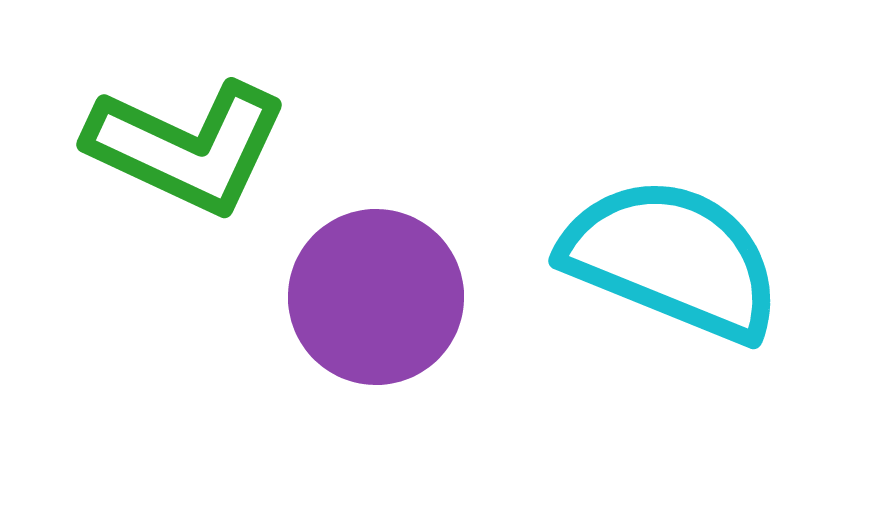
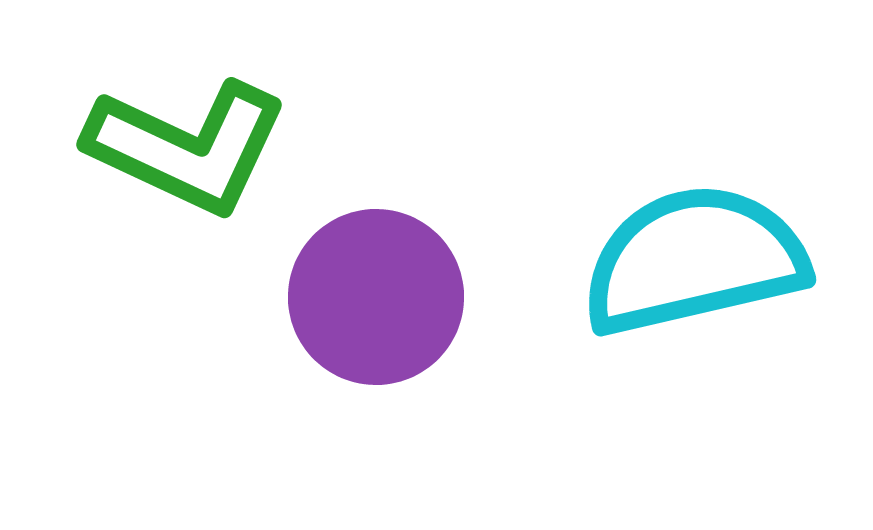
cyan semicircle: moved 22 px right, 1 px down; rotated 35 degrees counterclockwise
